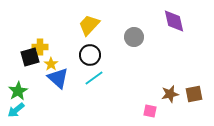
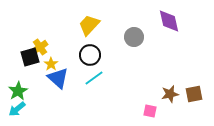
purple diamond: moved 5 px left
yellow cross: rotated 35 degrees counterclockwise
cyan arrow: moved 1 px right, 1 px up
